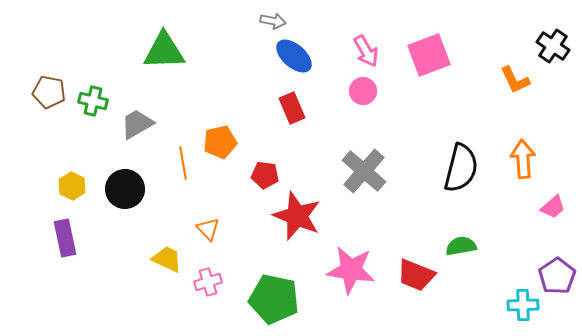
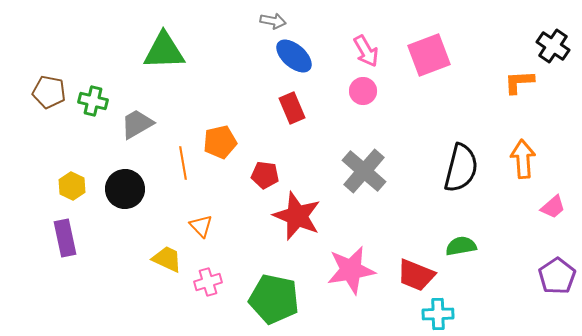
orange L-shape: moved 4 px right, 2 px down; rotated 112 degrees clockwise
orange triangle: moved 7 px left, 3 px up
pink star: rotated 18 degrees counterclockwise
cyan cross: moved 85 px left, 9 px down
